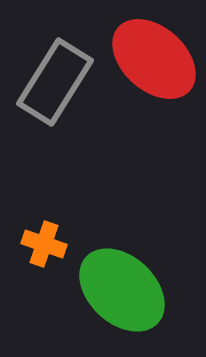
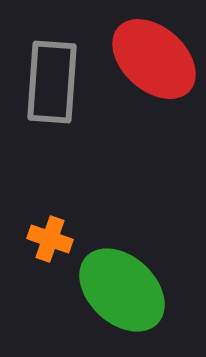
gray rectangle: moved 3 px left; rotated 28 degrees counterclockwise
orange cross: moved 6 px right, 5 px up
